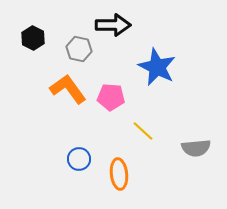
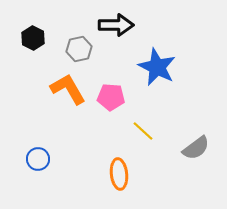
black arrow: moved 3 px right
gray hexagon: rotated 25 degrees counterclockwise
orange L-shape: rotated 6 degrees clockwise
gray semicircle: rotated 32 degrees counterclockwise
blue circle: moved 41 px left
